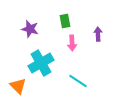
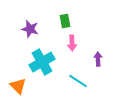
purple arrow: moved 25 px down
cyan cross: moved 1 px right, 1 px up
